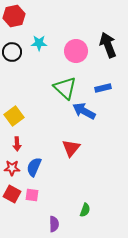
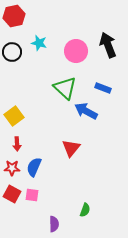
cyan star: rotated 14 degrees clockwise
blue rectangle: rotated 35 degrees clockwise
blue arrow: moved 2 px right
